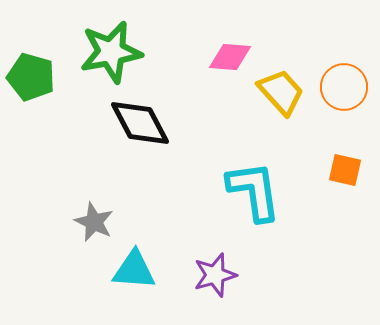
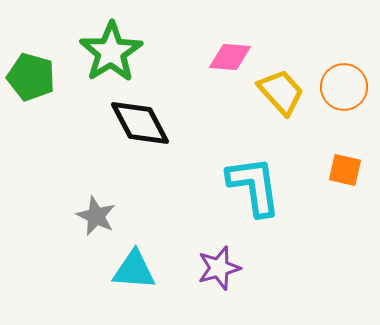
green star: rotated 22 degrees counterclockwise
cyan L-shape: moved 5 px up
gray star: moved 2 px right, 6 px up
purple star: moved 4 px right, 7 px up
